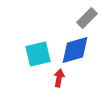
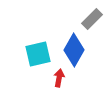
gray rectangle: moved 5 px right, 1 px down
blue diamond: moved 1 px left; rotated 44 degrees counterclockwise
